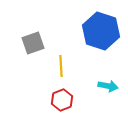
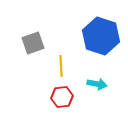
blue hexagon: moved 5 px down
cyan arrow: moved 11 px left, 2 px up
red hexagon: moved 3 px up; rotated 15 degrees clockwise
